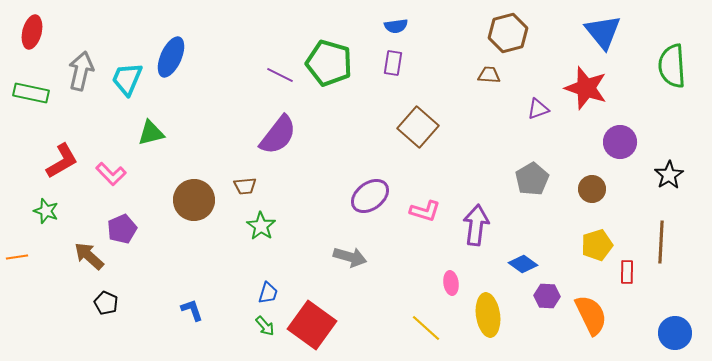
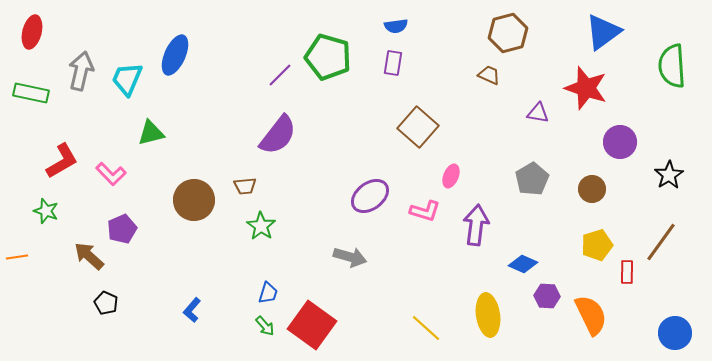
blue triangle at (603, 32): rotated 33 degrees clockwise
blue ellipse at (171, 57): moved 4 px right, 2 px up
green pentagon at (329, 63): moved 1 px left, 6 px up
purple line at (280, 75): rotated 72 degrees counterclockwise
brown trapezoid at (489, 75): rotated 20 degrees clockwise
purple triangle at (538, 109): moved 4 px down; rotated 30 degrees clockwise
brown line at (661, 242): rotated 33 degrees clockwise
blue diamond at (523, 264): rotated 12 degrees counterclockwise
pink ellipse at (451, 283): moved 107 px up; rotated 30 degrees clockwise
blue L-shape at (192, 310): rotated 120 degrees counterclockwise
